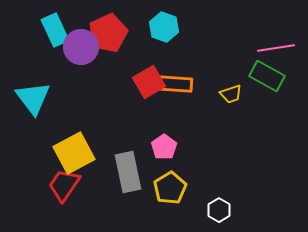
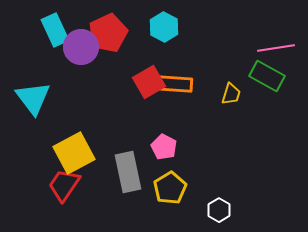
cyan hexagon: rotated 8 degrees clockwise
yellow trapezoid: rotated 55 degrees counterclockwise
pink pentagon: rotated 10 degrees counterclockwise
